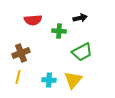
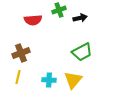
green cross: moved 21 px up; rotated 24 degrees counterclockwise
